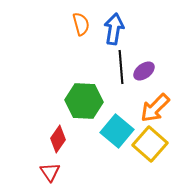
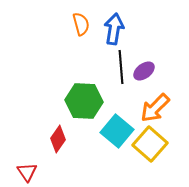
red triangle: moved 23 px left
